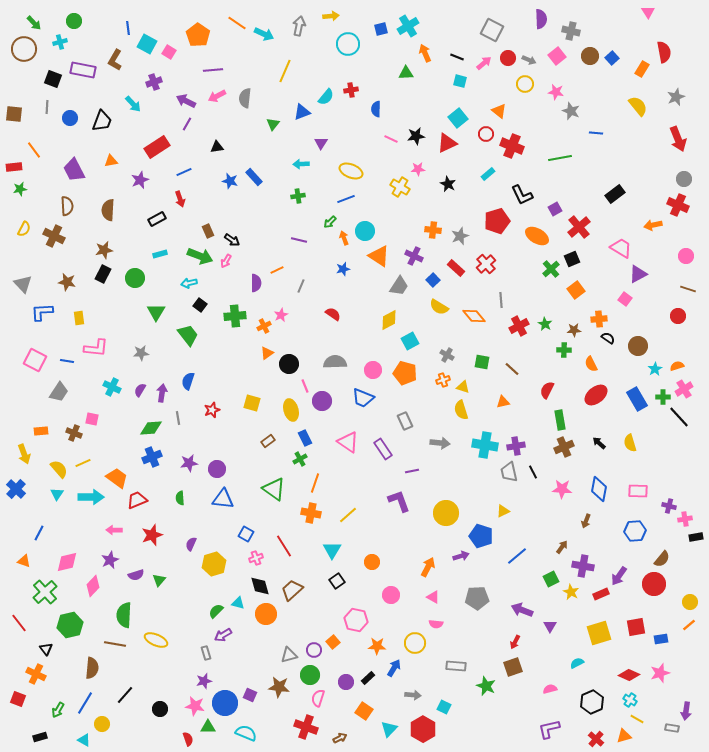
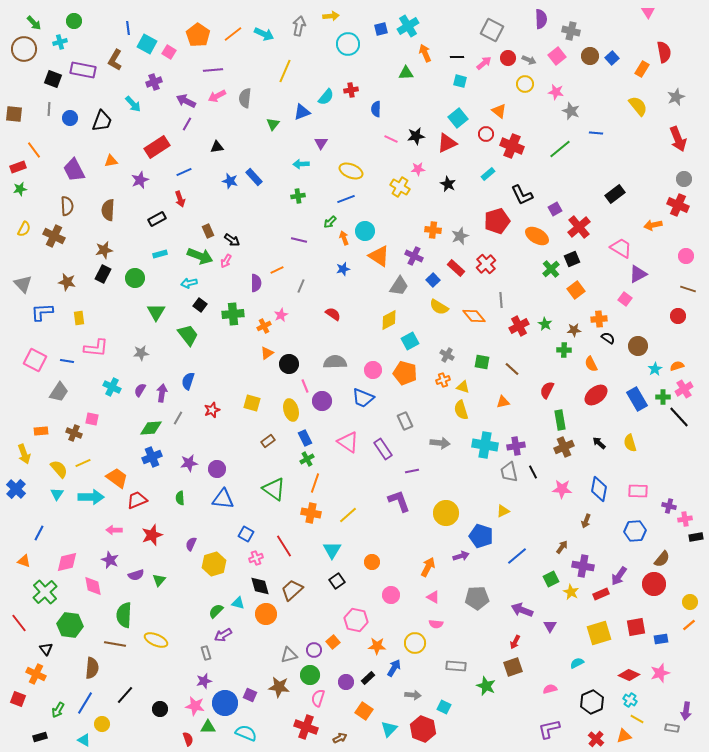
orange line at (237, 23): moved 4 px left, 11 px down; rotated 72 degrees counterclockwise
black line at (457, 57): rotated 24 degrees counterclockwise
gray line at (47, 107): moved 2 px right, 2 px down
green line at (560, 158): moved 9 px up; rotated 30 degrees counterclockwise
red rectangle at (14, 167): moved 4 px right; rotated 14 degrees counterclockwise
green cross at (235, 316): moved 2 px left, 2 px up
gray line at (178, 418): rotated 40 degrees clockwise
green cross at (300, 459): moved 7 px right
purple star at (110, 560): rotated 24 degrees counterclockwise
pink diamond at (93, 586): rotated 55 degrees counterclockwise
green hexagon at (70, 625): rotated 20 degrees clockwise
red hexagon at (423, 729): rotated 10 degrees counterclockwise
